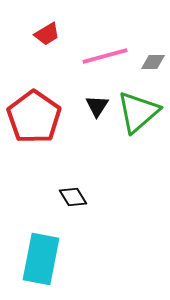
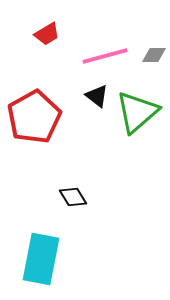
gray diamond: moved 1 px right, 7 px up
black triangle: moved 10 px up; rotated 25 degrees counterclockwise
green triangle: moved 1 px left
red pentagon: rotated 8 degrees clockwise
